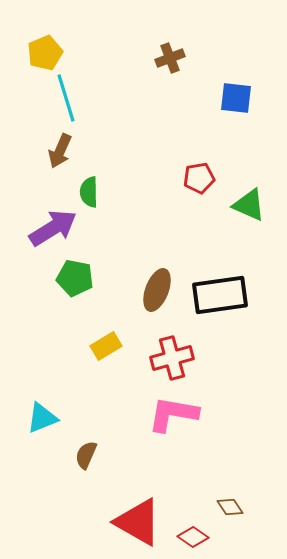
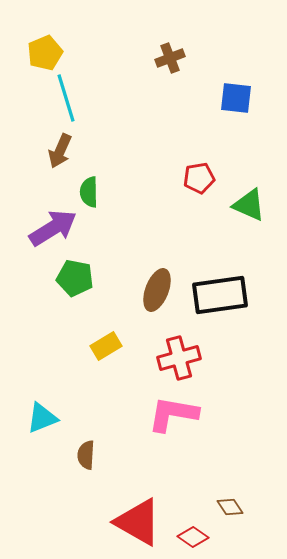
red cross: moved 7 px right
brown semicircle: rotated 20 degrees counterclockwise
